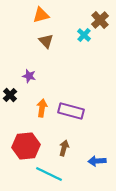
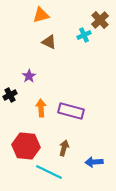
cyan cross: rotated 24 degrees clockwise
brown triangle: moved 3 px right, 1 px down; rotated 21 degrees counterclockwise
purple star: rotated 24 degrees clockwise
black cross: rotated 16 degrees clockwise
orange arrow: moved 1 px left; rotated 12 degrees counterclockwise
red hexagon: rotated 12 degrees clockwise
blue arrow: moved 3 px left, 1 px down
cyan line: moved 2 px up
